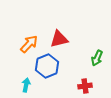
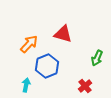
red triangle: moved 4 px right, 5 px up; rotated 30 degrees clockwise
red cross: rotated 32 degrees counterclockwise
